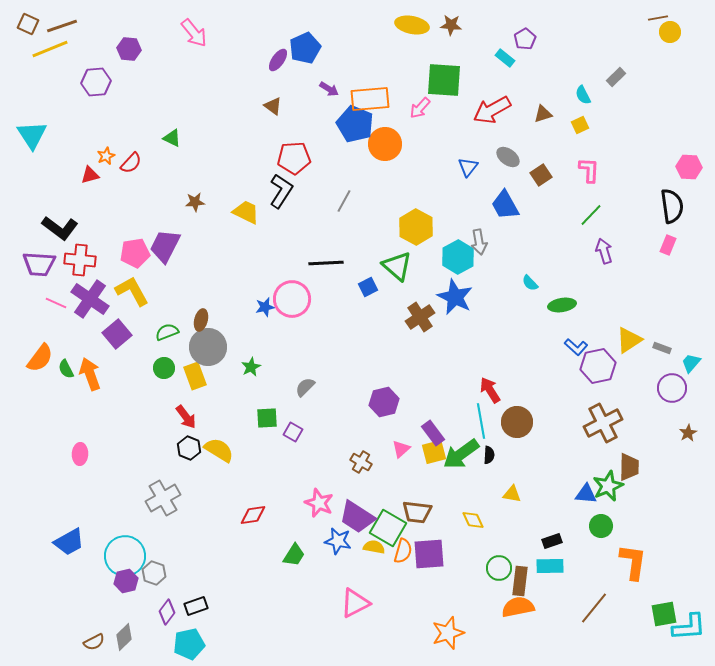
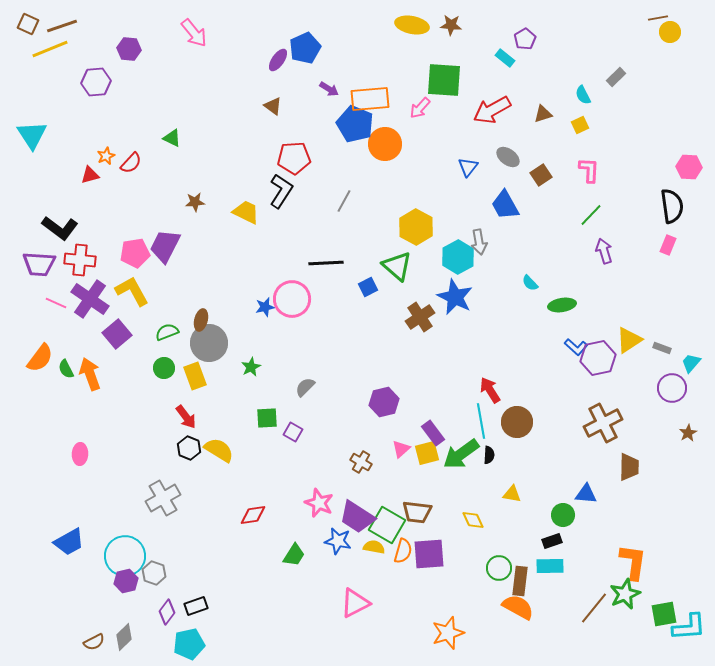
gray circle at (208, 347): moved 1 px right, 4 px up
purple hexagon at (598, 366): moved 8 px up
yellow square at (434, 452): moved 7 px left, 1 px down
green star at (608, 486): moved 17 px right, 108 px down
green circle at (601, 526): moved 38 px left, 11 px up
green square at (388, 528): moved 1 px left, 3 px up
orange semicircle at (518, 607): rotated 40 degrees clockwise
